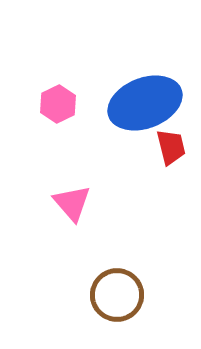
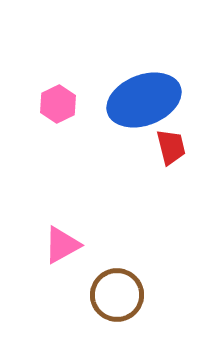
blue ellipse: moved 1 px left, 3 px up
pink triangle: moved 10 px left, 42 px down; rotated 42 degrees clockwise
